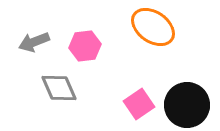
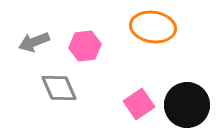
orange ellipse: rotated 27 degrees counterclockwise
